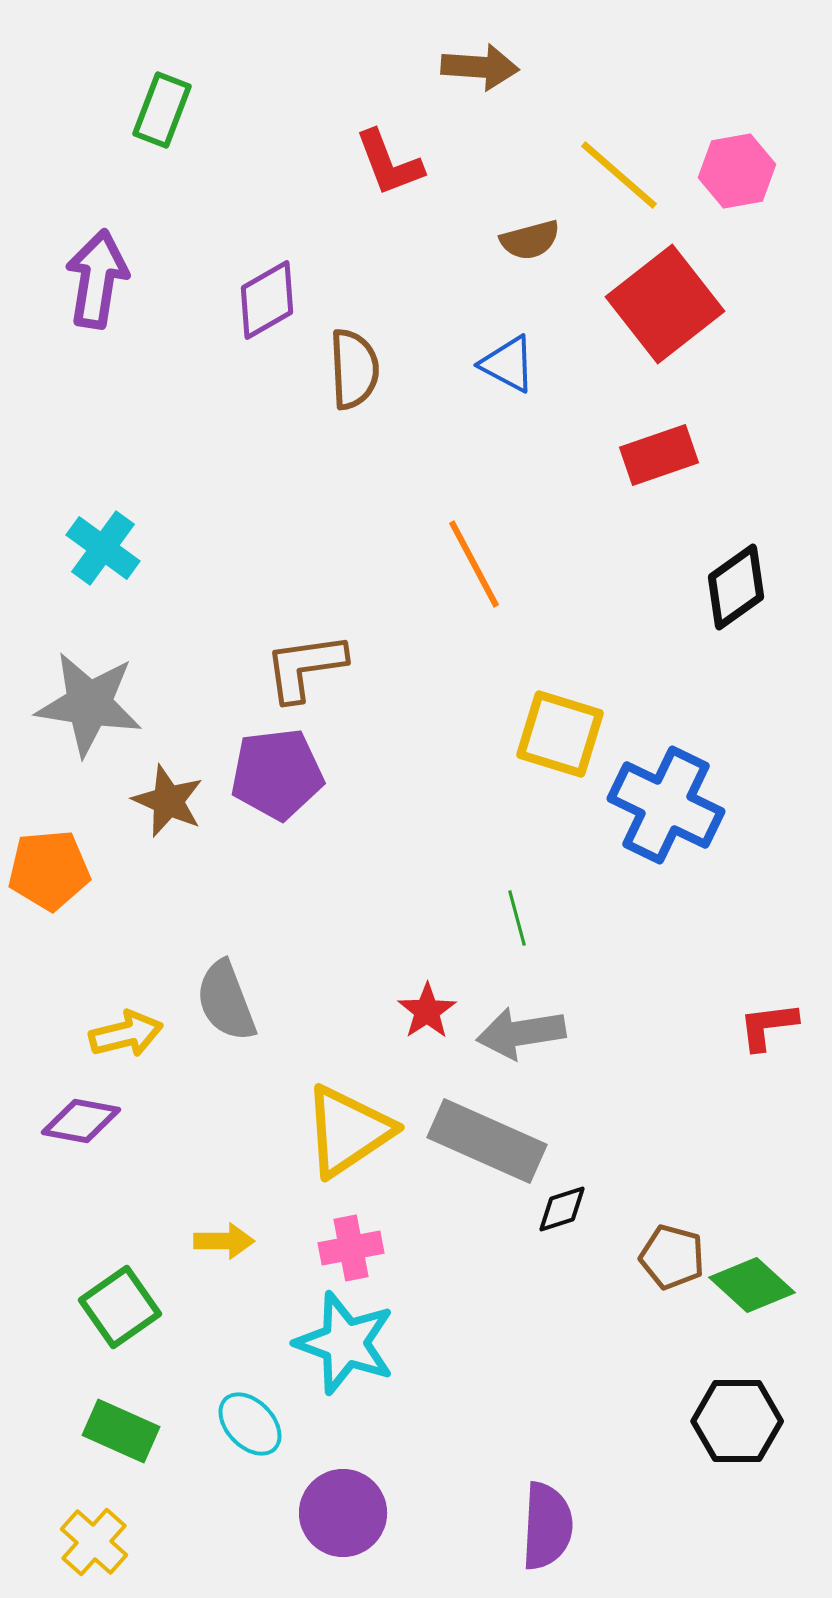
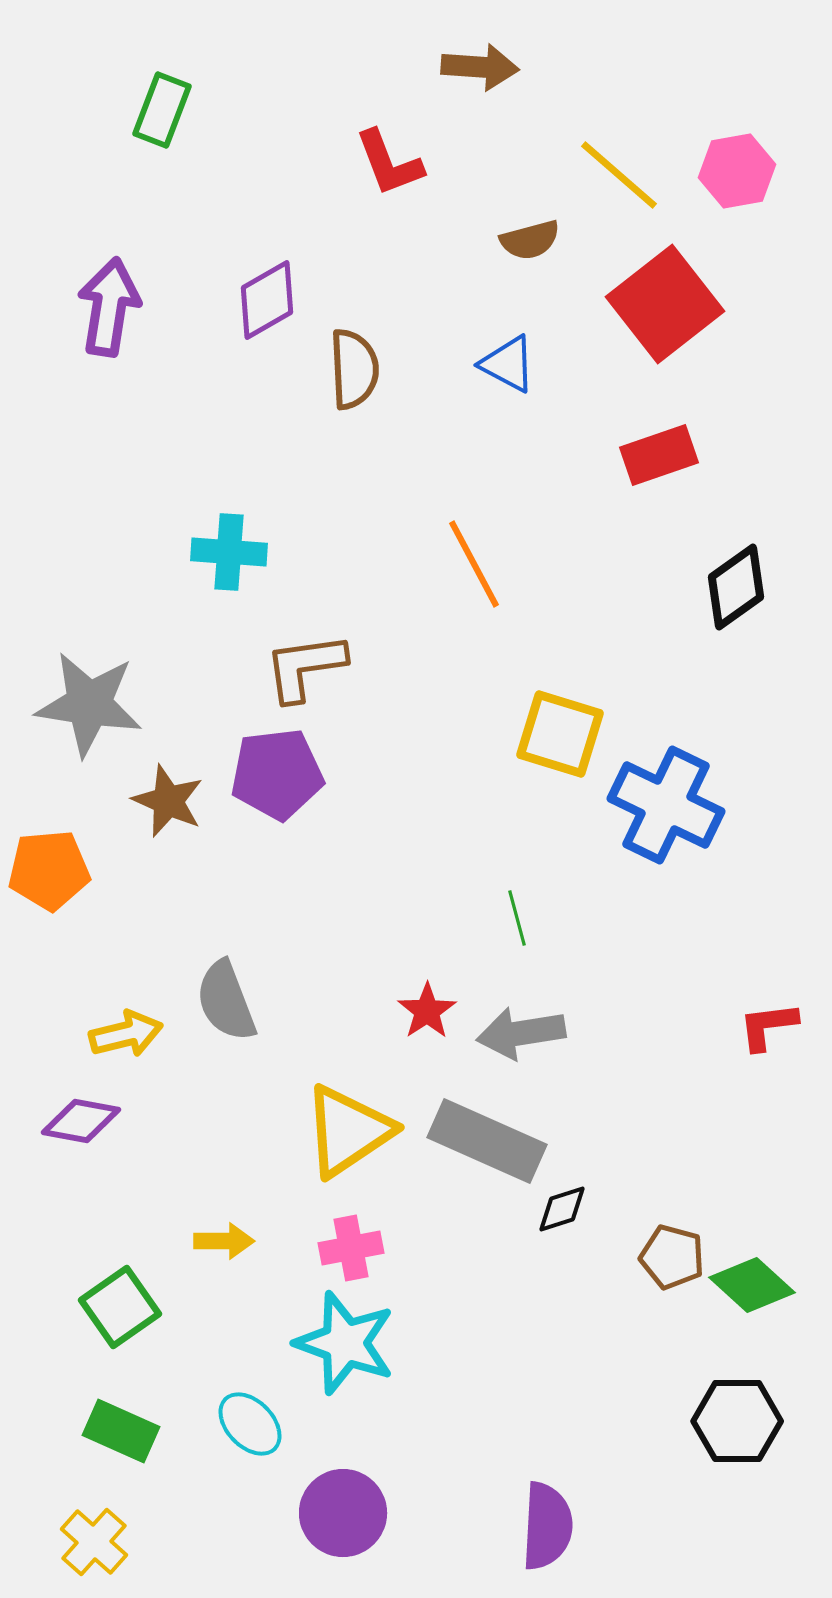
purple arrow at (97, 279): moved 12 px right, 28 px down
cyan cross at (103, 548): moved 126 px right, 4 px down; rotated 32 degrees counterclockwise
